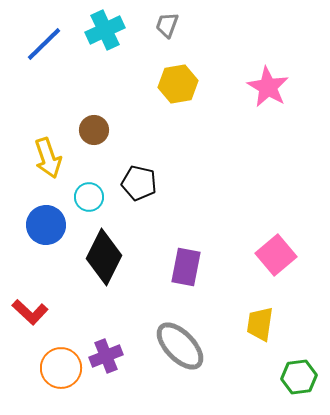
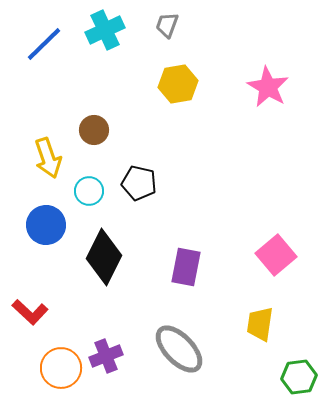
cyan circle: moved 6 px up
gray ellipse: moved 1 px left, 3 px down
